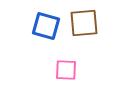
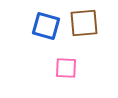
pink square: moved 2 px up
